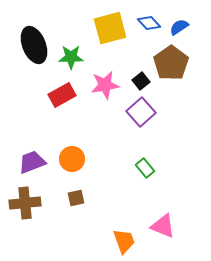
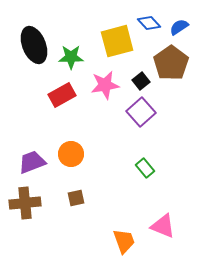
yellow square: moved 7 px right, 13 px down
orange circle: moved 1 px left, 5 px up
